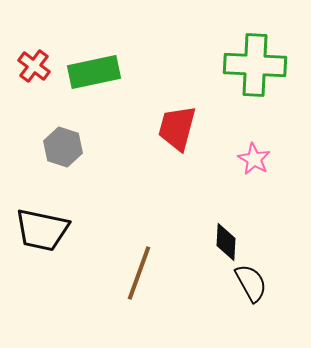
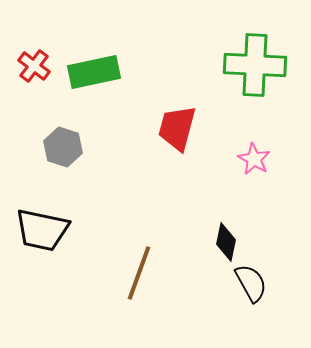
black diamond: rotated 9 degrees clockwise
